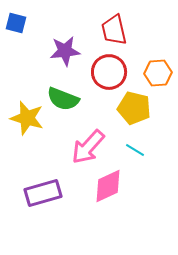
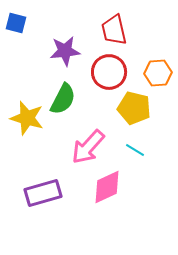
green semicircle: rotated 84 degrees counterclockwise
pink diamond: moved 1 px left, 1 px down
